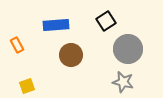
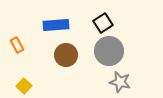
black square: moved 3 px left, 2 px down
gray circle: moved 19 px left, 2 px down
brown circle: moved 5 px left
gray star: moved 3 px left
yellow square: moved 3 px left; rotated 28 degrees counterclockwise
